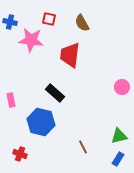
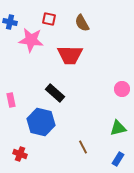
red trapezoid: rotated 96 degrees counterclockwise
pink circle: moved 2 px down
green triangle: moved 1 px left, 8 px up
